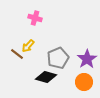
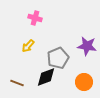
brown line: moved 29 px down; rotated 16 degrees counterclockwise
purple star: moved 13 px up; rotated 30 degrees counterclockwise
black diamond: rotated 35 degrees counterclockwise
